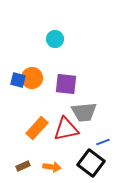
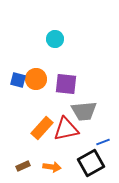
orange circle: moved 4 px right, 1 px down
gray trapezoid: moved 1 px up
orange rectangle: moved 5 px right
black square: rotated 24 degrees clockwise
